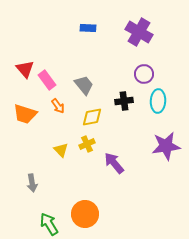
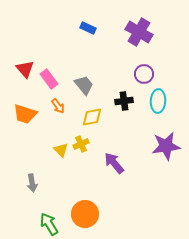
blue rectangle: rotated 21 degrees clockwise
pink rectangle: moved 2 px right, 1 px up
yellow cross: moved 6 px left
